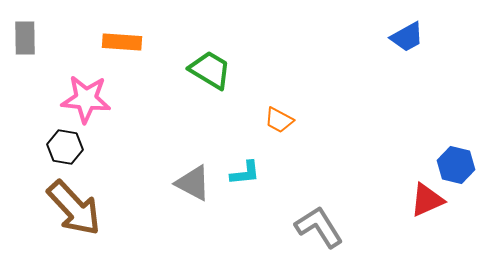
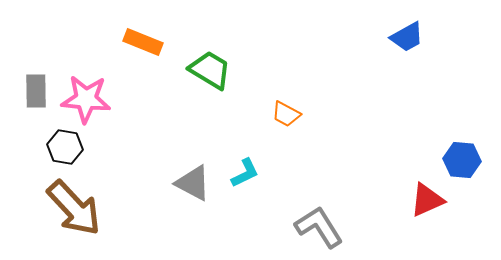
gray rectangle: moved 11 px right, 53 px down
orange rectangle: moved 21 px right; rotated 18 degrees clockwise
orange trapezoid: moved 7 px right, 6 px up
blue hexagon: moved 6 px right, 5 px up; rotated 9 degrees counterclockwise
cyan L-shape: rotated 20 degrees counterclockwise
